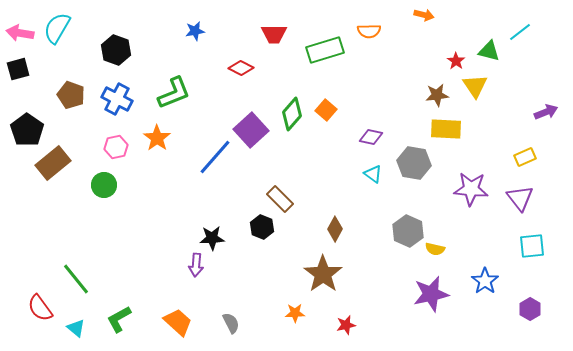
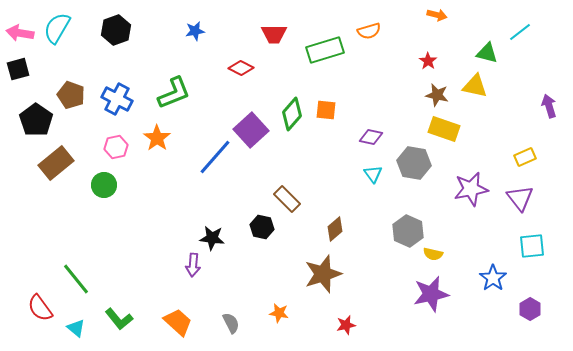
orange arrow at (424, 15): moved 13 px right
orange semicircle at (369, 31): rotated 15 degrees counterclockwise
black hexagon at (116, 50): moved 20 px up; rotated 20 degrees clockwise
green triangle at (489, 51): moved 2 px left, 2 px down
red star at (456, 61): moved 28 px left
yellow triangle at (475, 86): rotated 44 degrees counterclockwise
brown star at (437, 95): rotated 20 degrees clockwise
orange square at (326, 110): rotated 35 degrees counterclockwise
purple arrow at (546, 112): moved 3 px right, 6 px up; rotated 85 degrees counterclockwise
yellow rectangle at (446, 129): moved 2 px left; rotated 16 degrees clockwise
black pentagon at (27, 130): moved 9 px right, 10 px up
brown rectangle at (53, 163): moved 3 px right
cyan triangle at (373, 174): rotated 18 degrees clockwise
purple star at (471, 189): rotated 16 degrees counterclockwise
brown rectangle at (280, 199): moved 7 px right
black hexagon at (262, 227): rotated 10 degrees counterclockwise
brown diamond at (335, 229): rotated 20 degrees clockwise
black star at (212, 238): rotated 10 degrees clockwise
yellow semicircle at (435, 249): moved 2 px left, 5 px down
purple arrow at (196, 265): moved 3 px left
brown star at (323, 274): rotated 18 degrees clockwise
blue star at (485, 281): moved 8 px right, 3 px up
orange star at (295, 313): moved 16 px left; rotated 12 degrees clockwise
green L-shape at (119, 319): rotated 100 degrees counterclockwise
